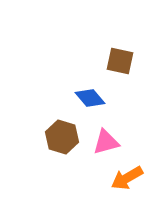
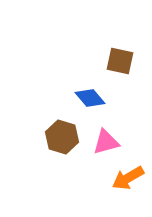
orange arrow: moved 1 px right
